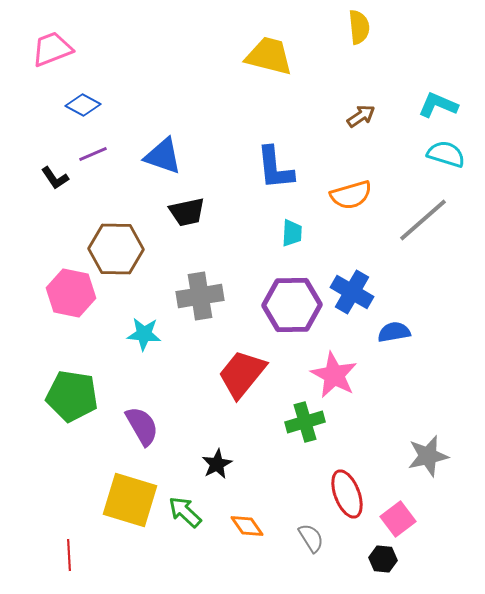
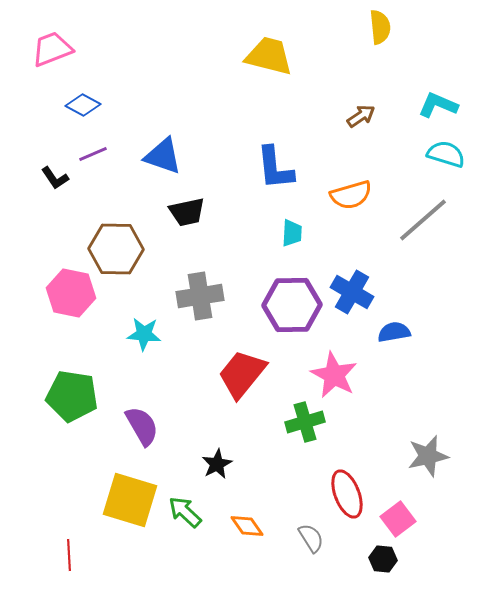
yellow semicircle: moved 21 px right
